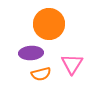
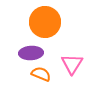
orange circle: moved 4 px left, 2 px up
orange semicircle: rotated 144 degrees counterclockwise
